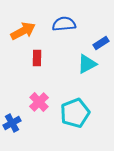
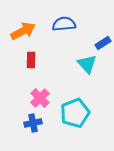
blue rectangle: moved 2 px right
red rectangle: moved 6 px left, 2 px down
cyan triangle: rotated 45 degrees counterclockwise
pink cross: moved 1 px right, 4 px up
blue cross: moved 21 px right; rotated 18 degrees clockwise
